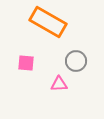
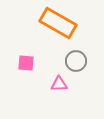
orange rectangle: moved 10 px right, 1 px down
